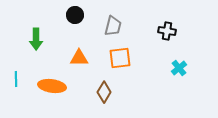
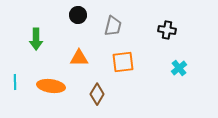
black circle: moved 3 px right
black cross: moved 1 px up
orange square: moved 3 px right, 4 px down
cyan line: moved 1 px left, 3 px down
orange ellipse: moved 1 px left
brown diamond: moved 7 px left, 2 px down
